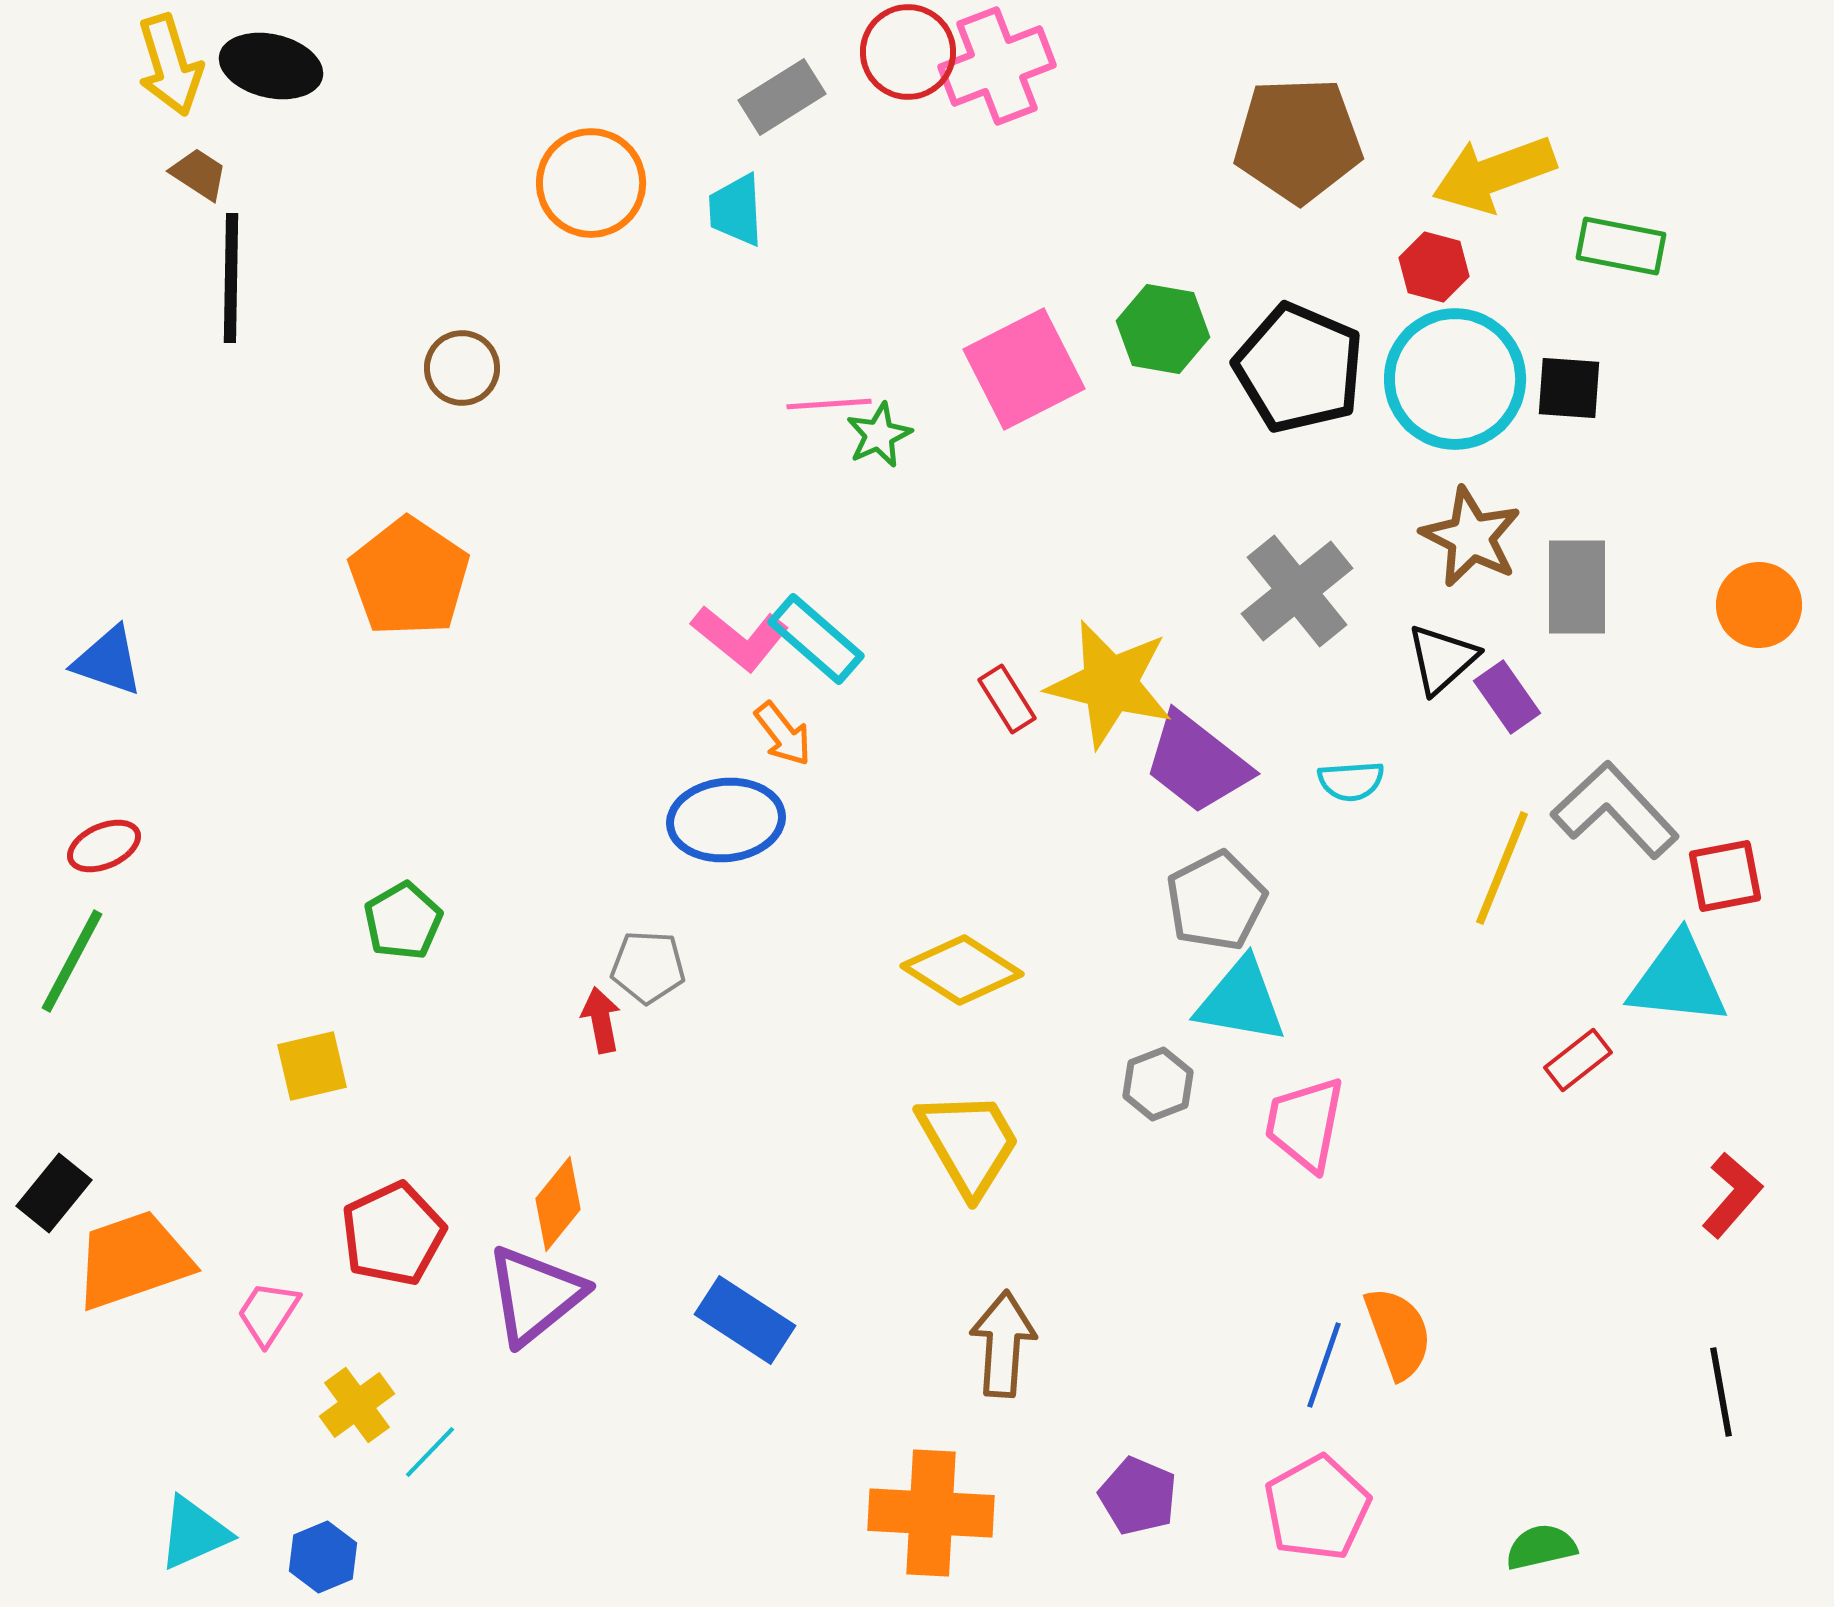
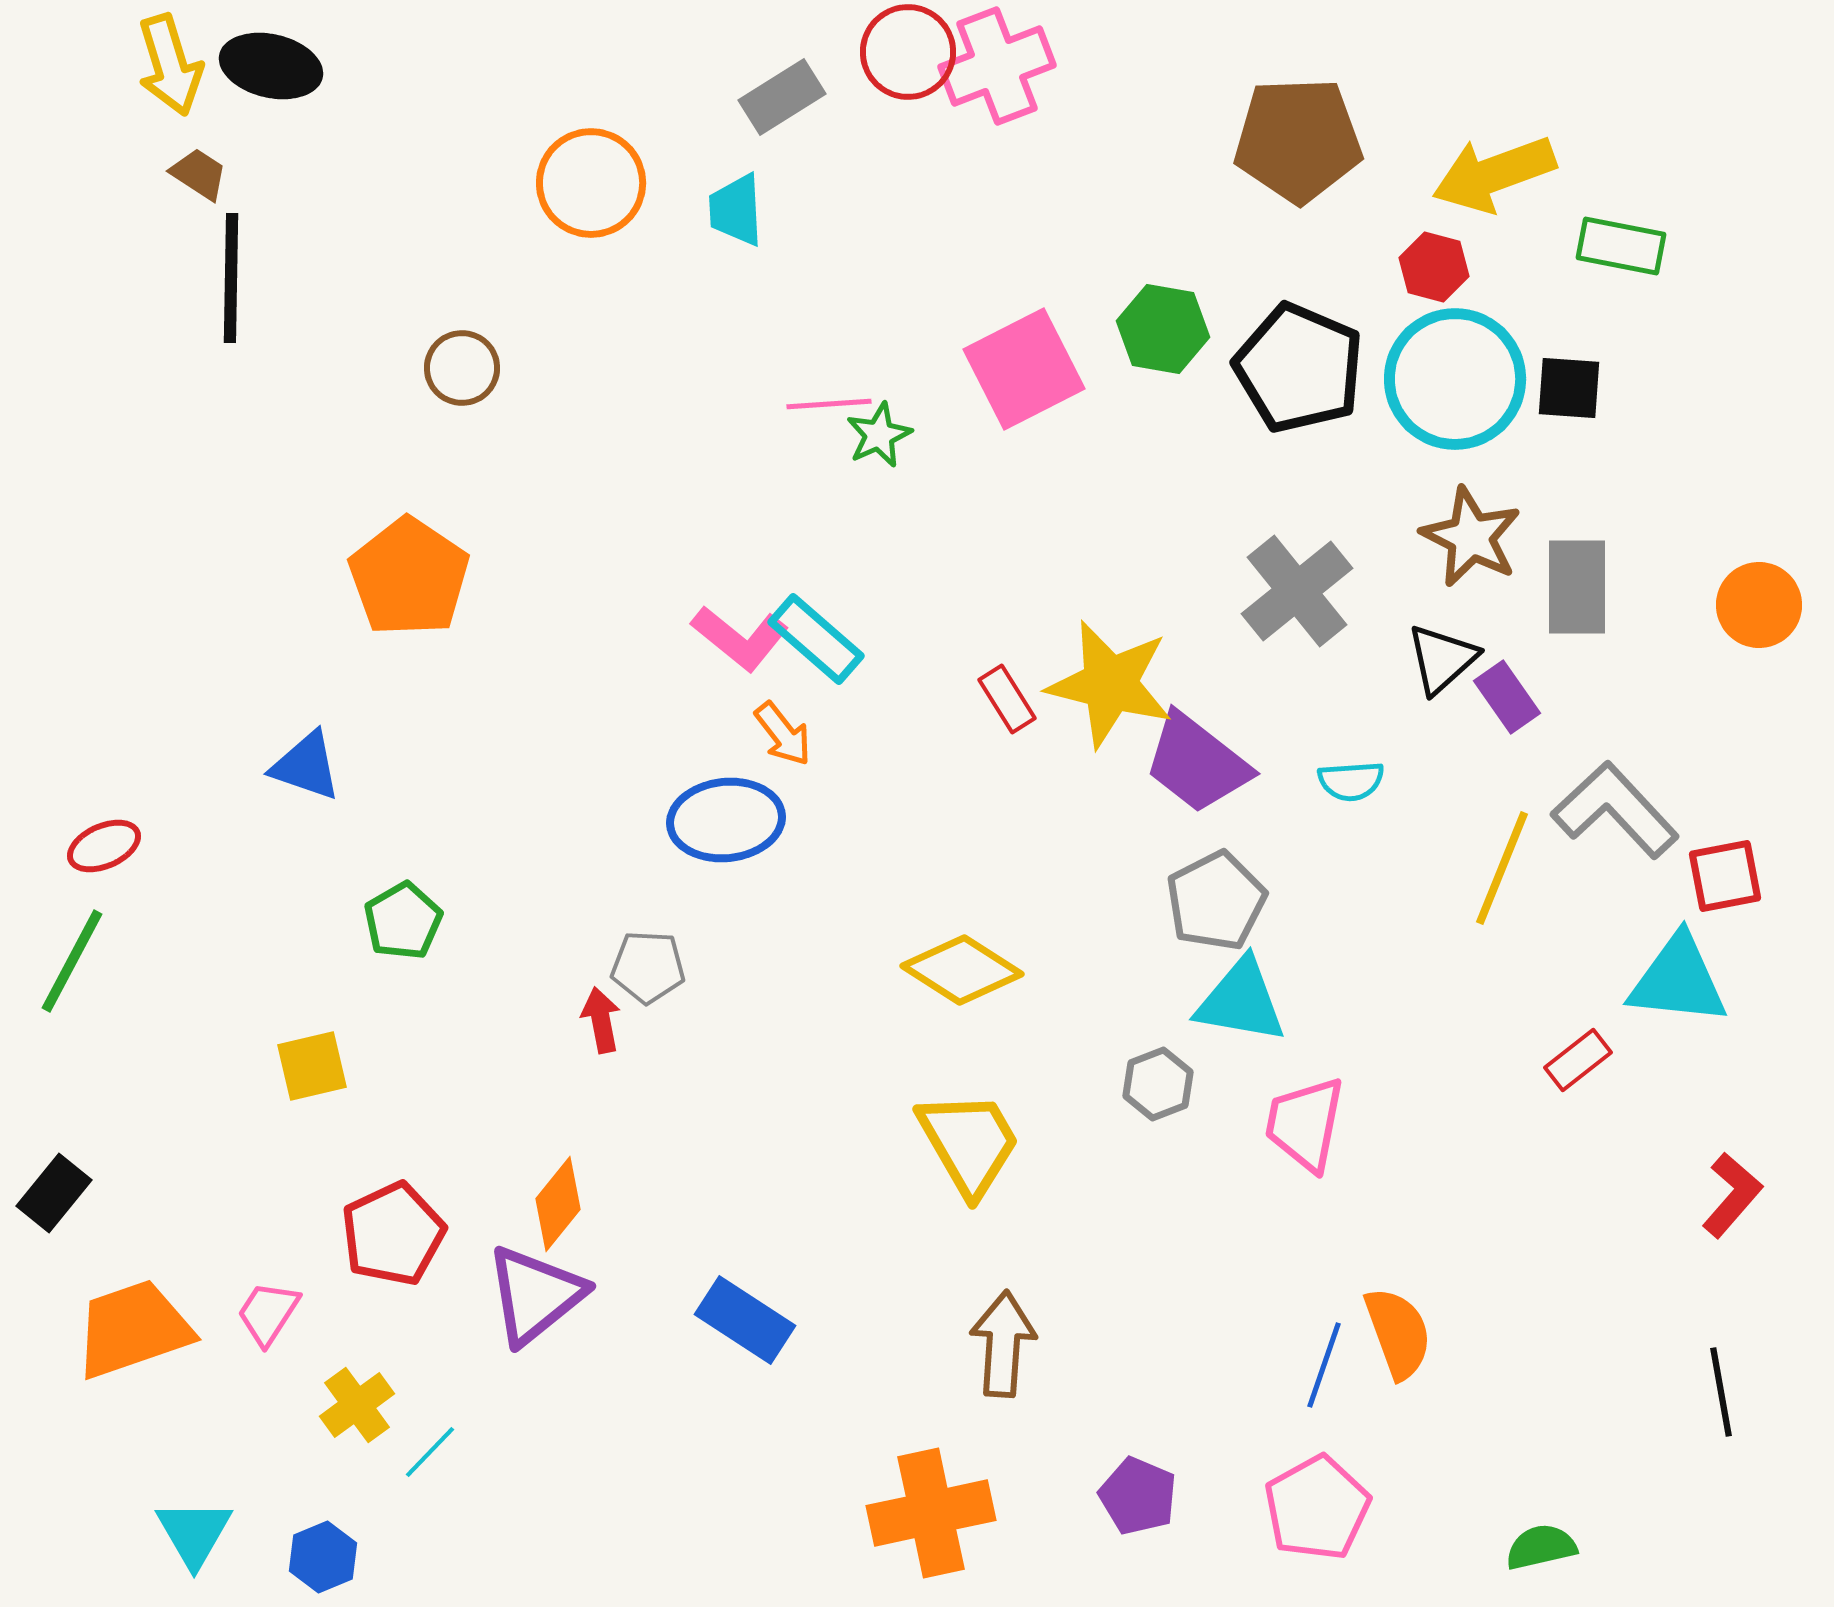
blue triangle at (108, 661): moved 198 px right, 105 px down
orange trapezoid at (133, 1260): moved 69 px down
orange cross at (931, 1513): rotated 15 degrees counterclockwise
cyan triangle at (194, 1533): rotated 36 degrees counterclockwise
